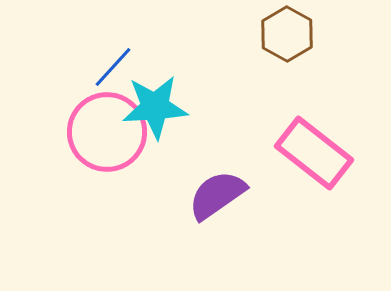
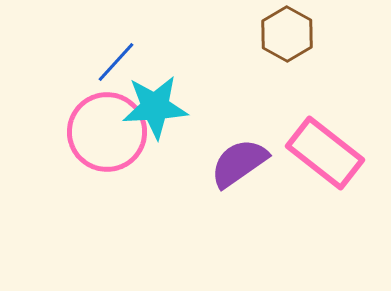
blue line: moved 3 px right, 5 px up
pink rectangle: moved 11 px right
purple semicircle: moved 22 px right, 32 px up
